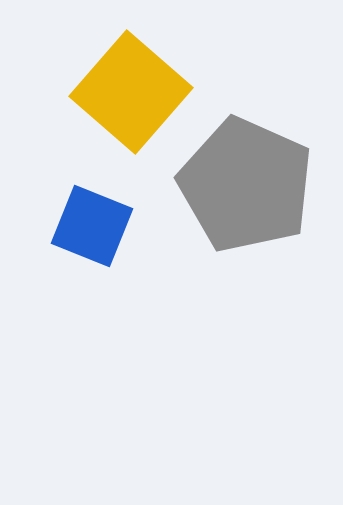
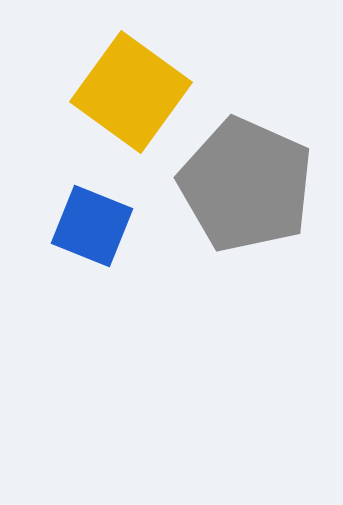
yellow square: rotated 5 degrees counterclockwise
